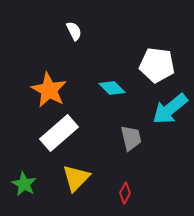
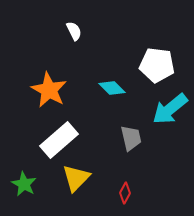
white rectangle: moved 7 px down
